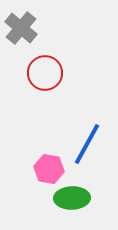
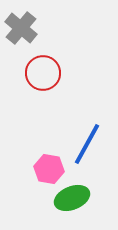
red circle: moved 2 px left
green ellipse: rotated 20 degrees counterclockwise
